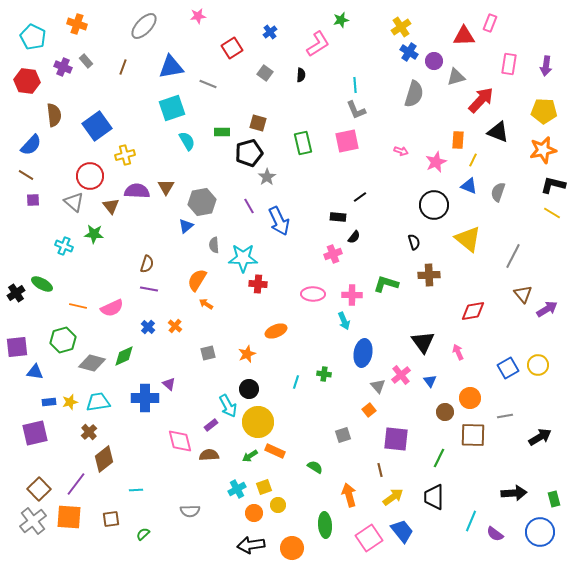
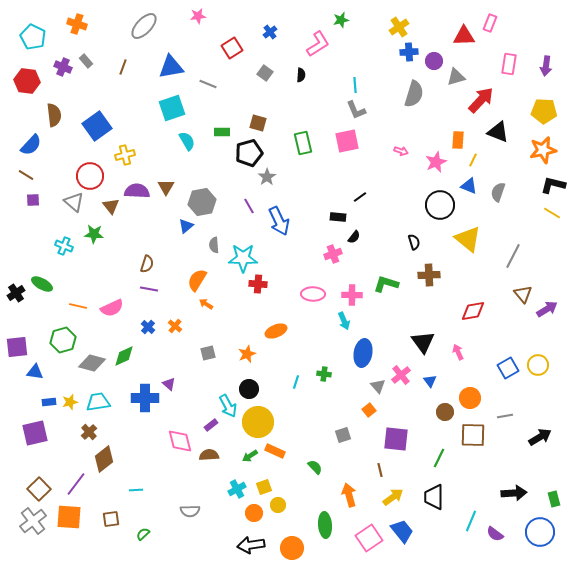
yellow cross at (401, 27): moved 2 px left
blue cross at (409, 52): rotated 36 degrees counterclockwise
black circle at (434, 205): moved 6 px right
green semicircle at (315, 467): rotated 14 degrees clockwise
